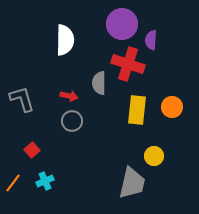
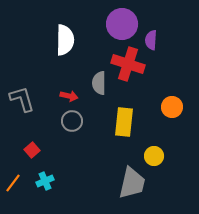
yellow rectangle: moved 13 px left, 12 px down
